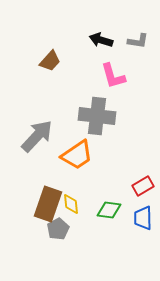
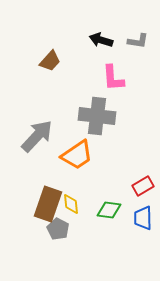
pink L-shape: moved 2 px down; rotated 12 degrees clockwise
gray pentagon: rotated 15 degrees counterclockwise
